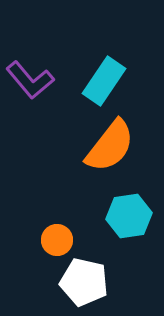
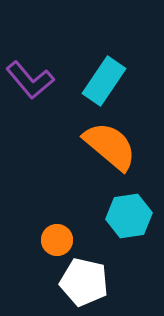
orange semicircle: rotated 88 degrees counterclockwise
